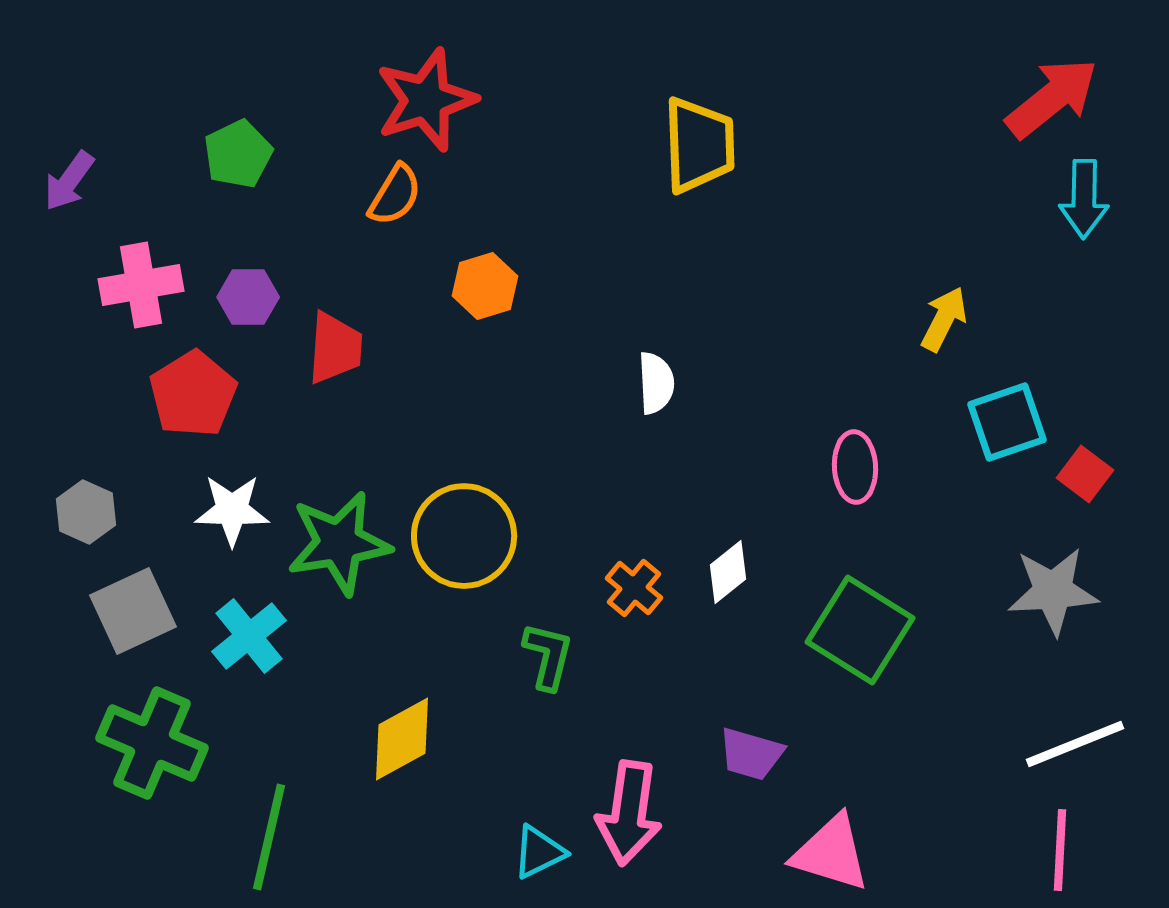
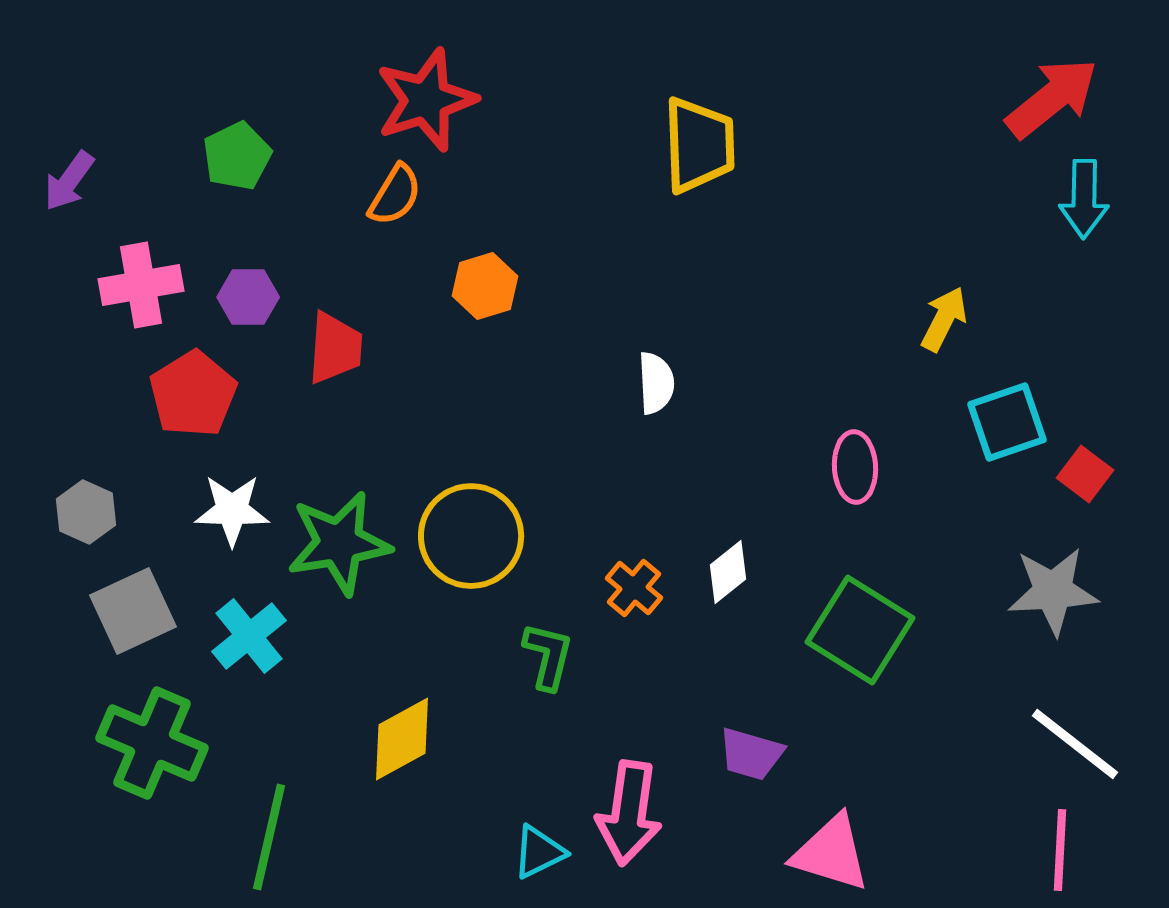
green pentagon: moved 1 px left, 2 px down
yellow circle: moved 7 px right
white line: rotated 60 degrees clockwise
